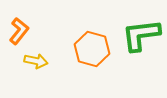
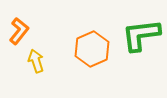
orange hexagon: rotated 20 degrees clockwise
yellow arrow: rotated 120 degrees counterclockwise
